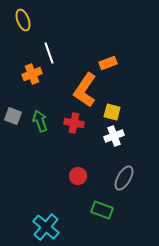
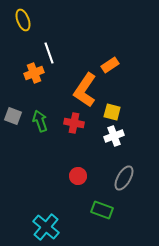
orange rectangle: moved 2 px right, 2 px down; rotated 12 degrees counterclockwise
orange cross: moved 2 px right, 1 px up
